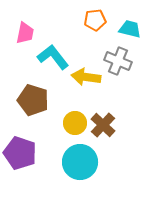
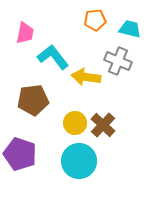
brown pentagon: rotated 24 degrees counterclockwise
purple pentagon: moved 1 px down
cyan circle: moved 1 px left, 1 px up
